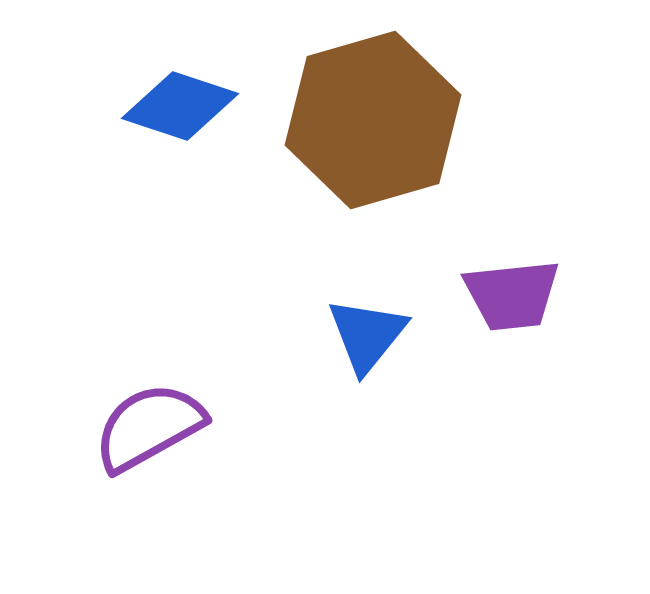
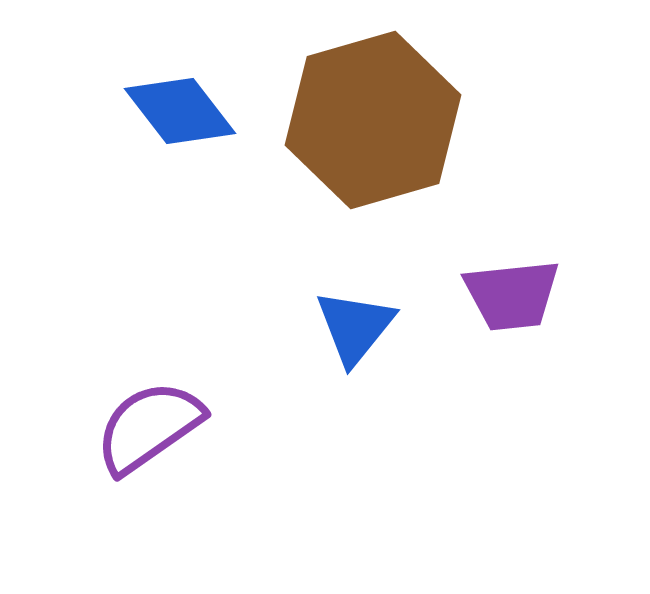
blue diamond: moved 5 px down; rotated 34 degrees clockwise
blue triangle: moved 12 px left, 8 px up
purple semicircle: rotated 6 degrees counterclockwise
